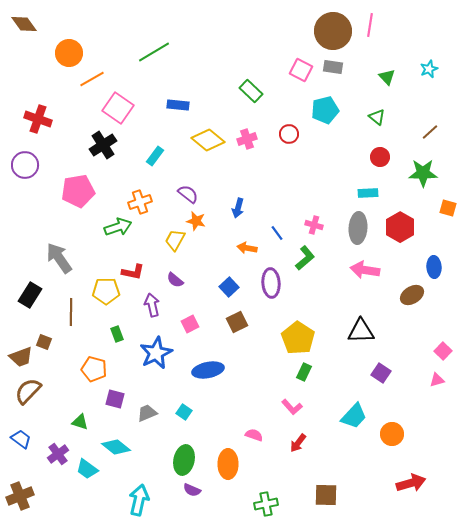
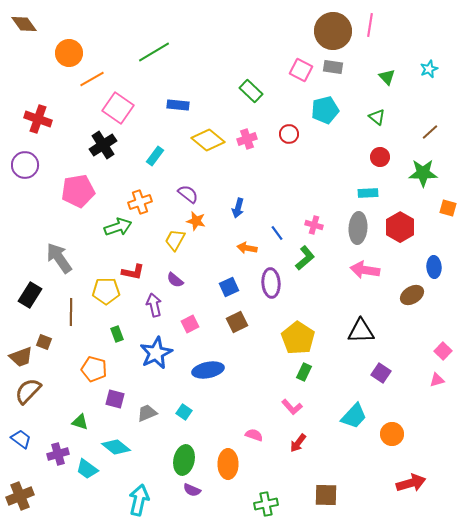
blue square at (229, 287): rotated 18 degrees clockwise
purple arrow at (152, 305): moved 2 px right
purple cross at (58, 454): rotated 20 degrees clockwise
